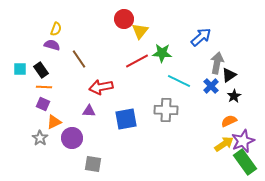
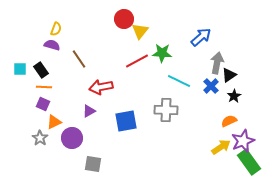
purple triangle: rotated 32 degrees counterclockwise
blue square: moved 2 px down
yellow arrow: moved 3 px left, 3 px down
green rectangle: moved 4 px right
